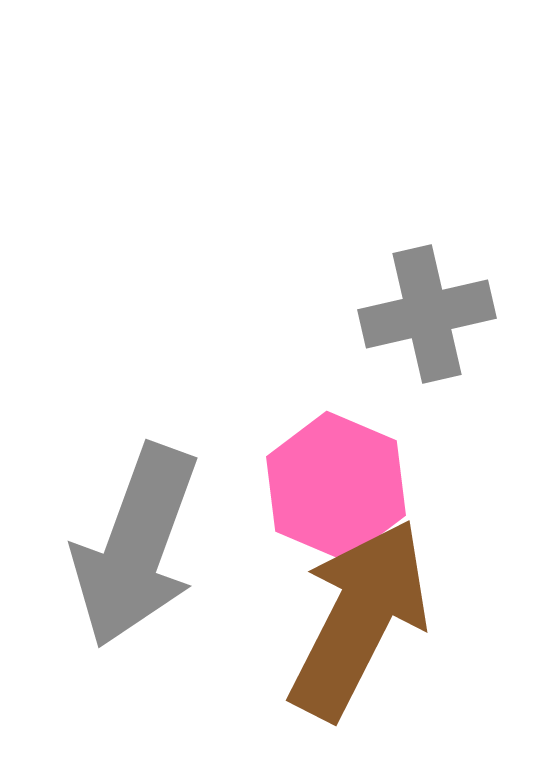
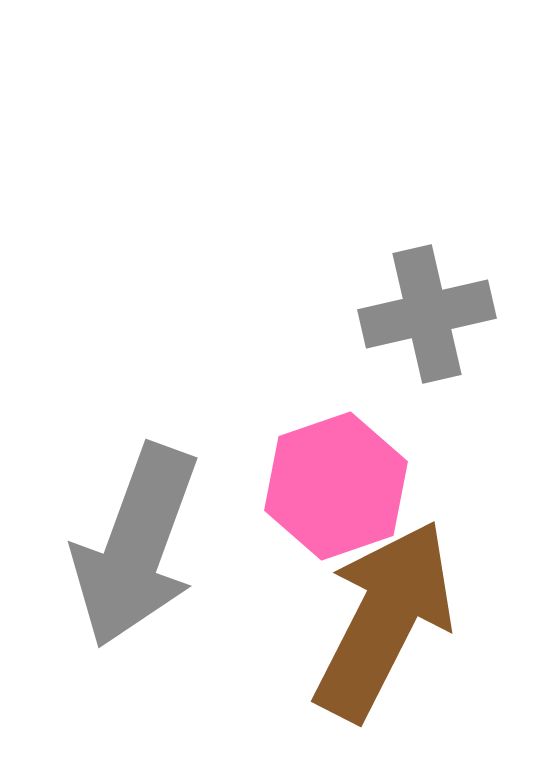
pink hexagon: rotated 18 degrees clockwise
brown arrow: moved 25 px right, 1 px down
